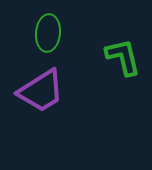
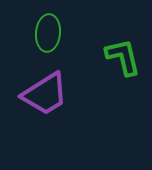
purple trapezoid: moved 4 px right, 3 px down
